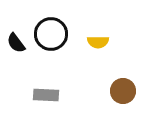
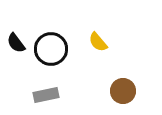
black circle: moved 15 px down
yellow semicircle: rotated 50 degrees clockwise
gray rectangle: rotated 15 degrees counterclockwise
